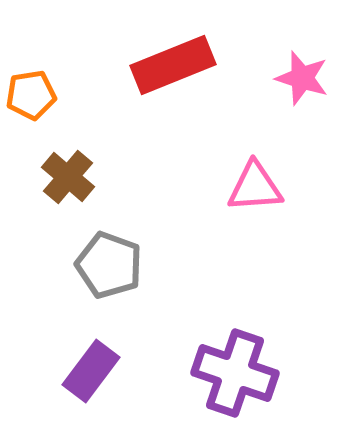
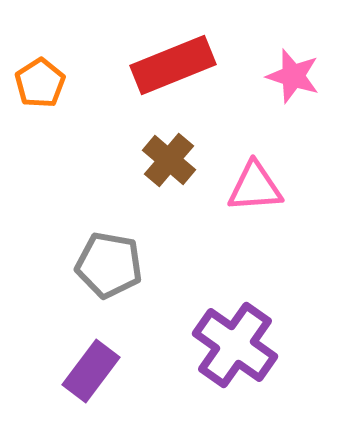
pink star: moved 9 px left, 2 px up
orange pentagon: moved 9 px right, 12 px up; rotated 24 degrees counterclockwise
brown cross: moved 101 px right, 17 px up
gray pentagon: rotated 10 degrees counterclockwise
purple cross: moved 28 px up; rotated 16 degrees clockwise
